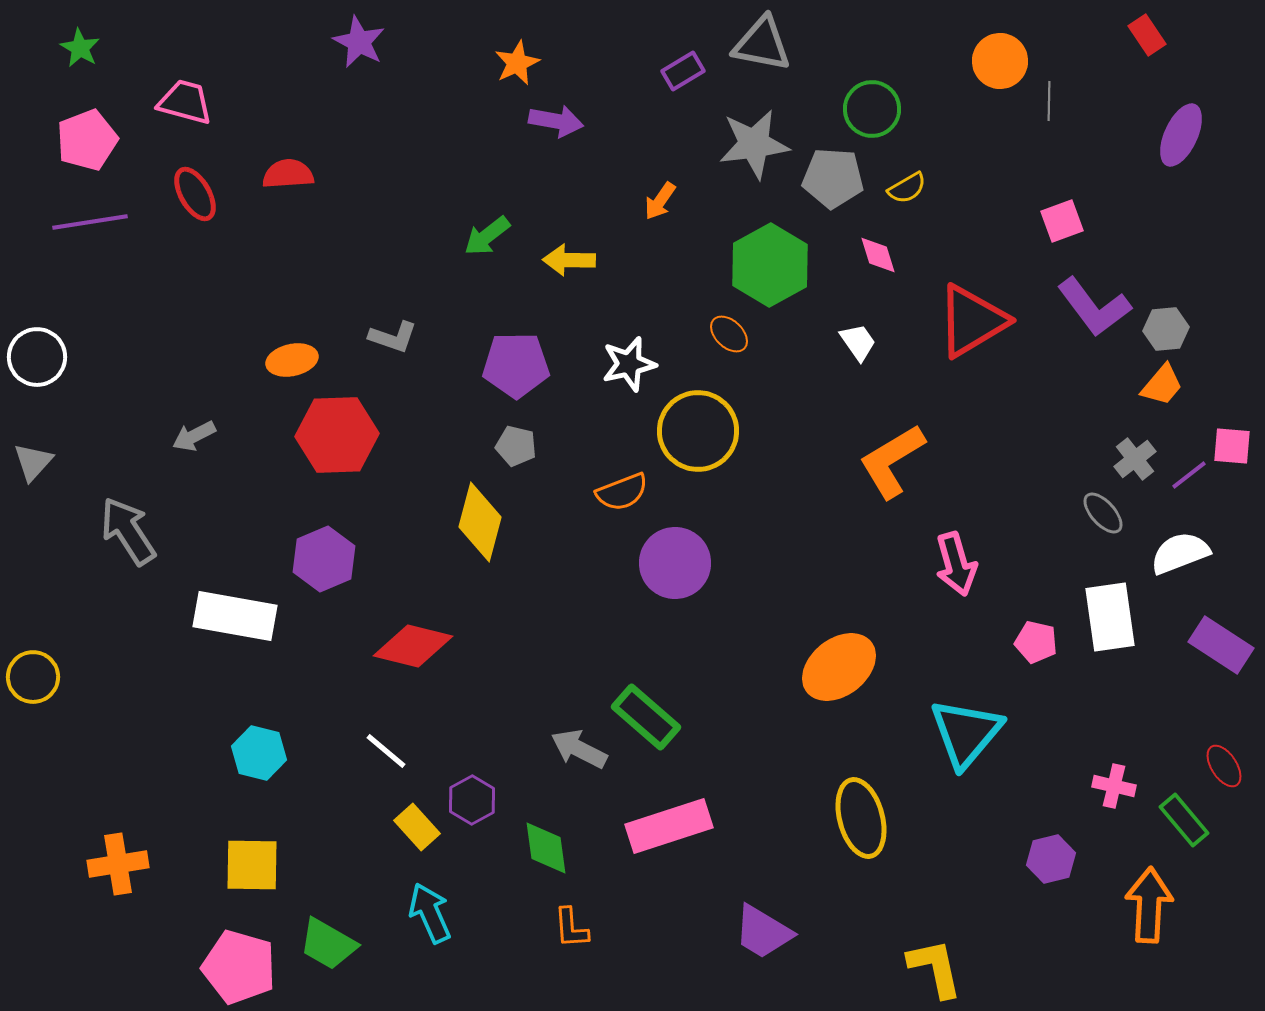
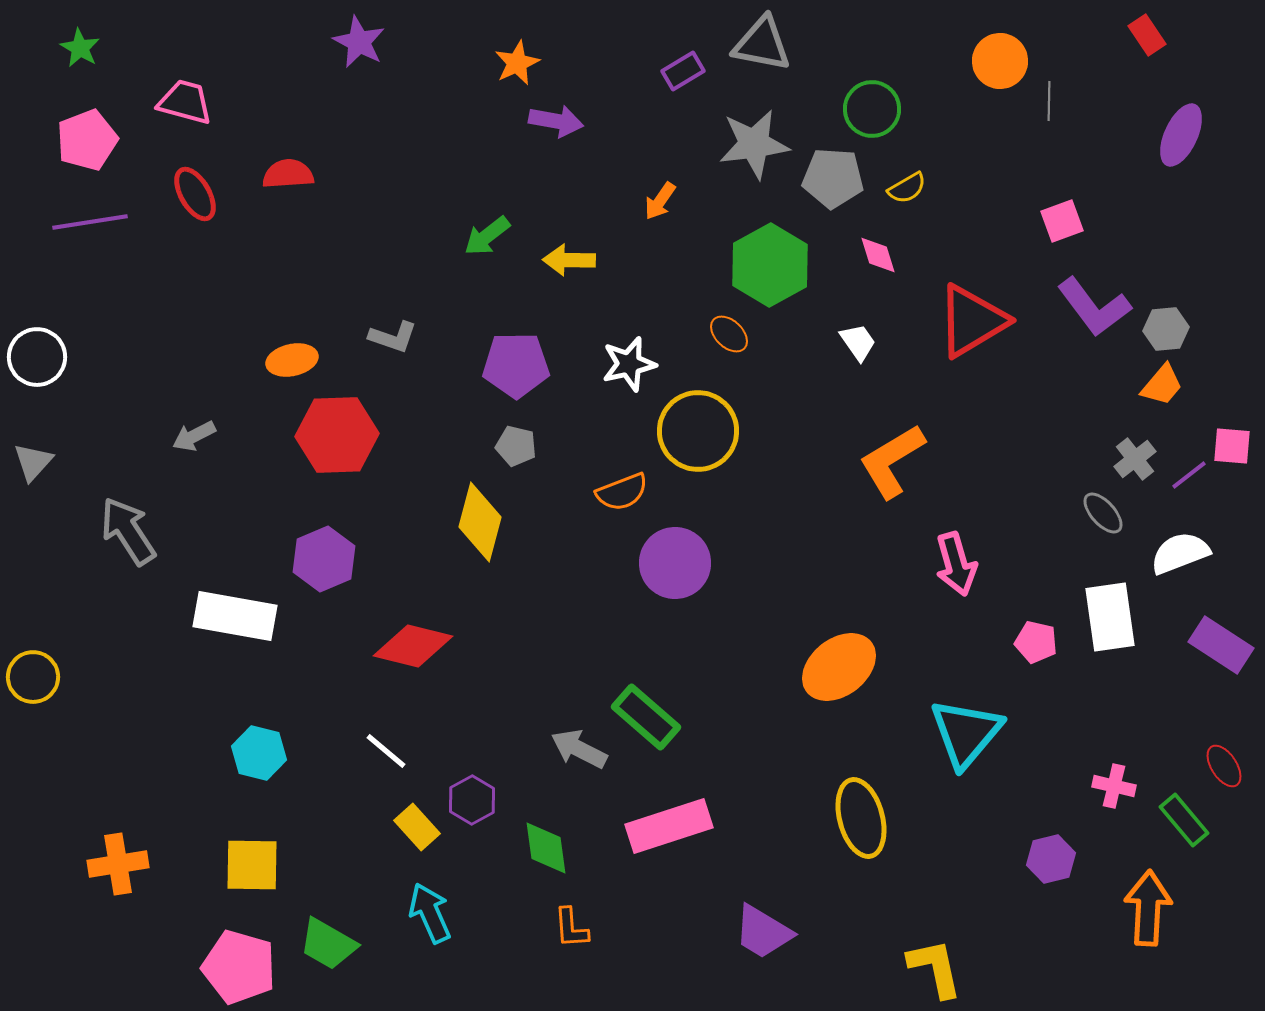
orange arrow at (1149, 905): moved 1 px left, 3 px down
